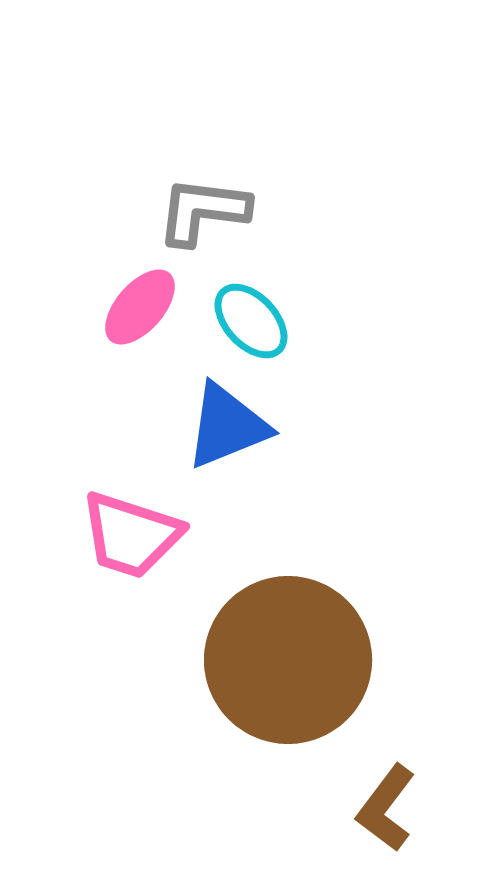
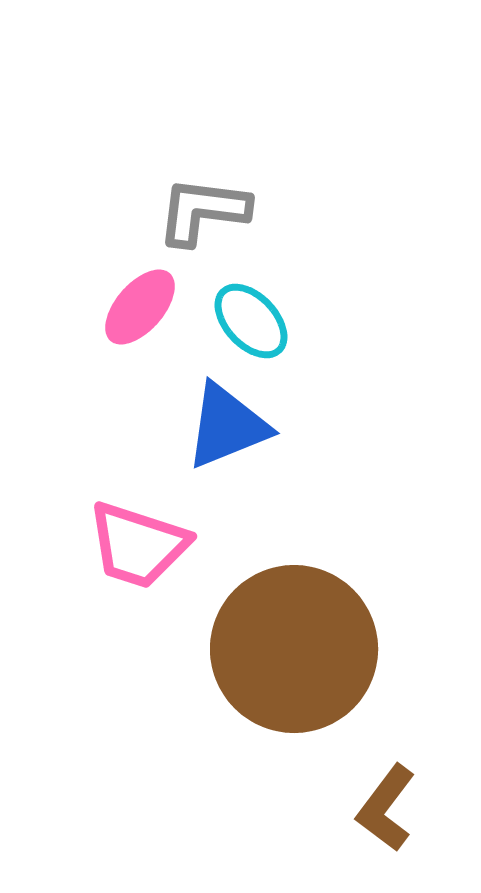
pink trapezoid: moved 7 px right, 10 px down
brown circle: moved 6 px right, 11 px up
